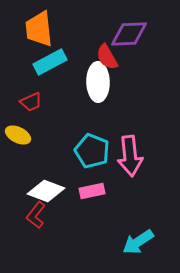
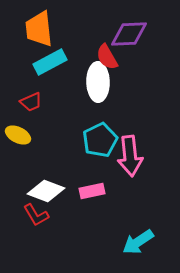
cyan pentagon: moved 8 px right, 11 px up; rotated 24 degrees clockwise
red L-shape: rotated 68 degrees counterclockwise
